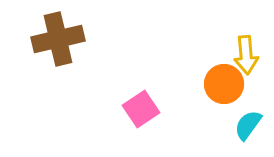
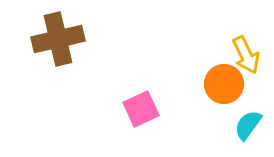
yellow arrow: rotated 21 degrees counterclockwise
pink square: rotated 9 degrees clockwise
